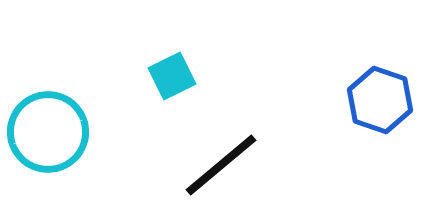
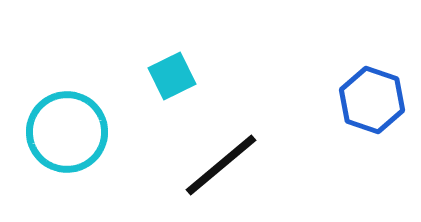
blue hexagon: moved 8 px left
cyan circle: moved 19 px right
